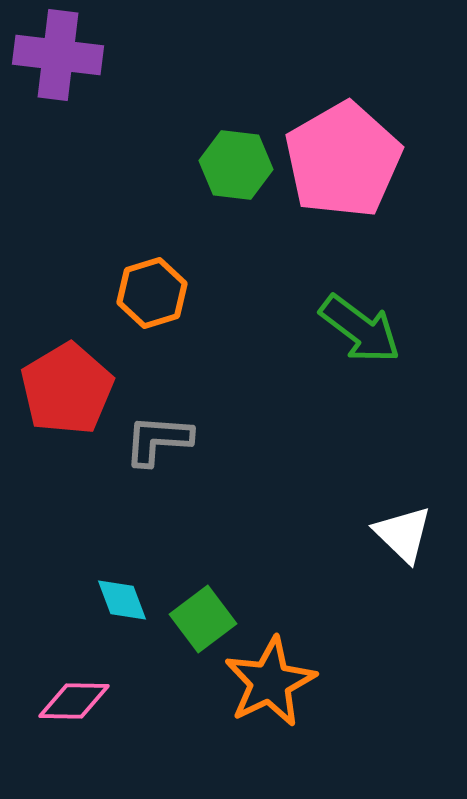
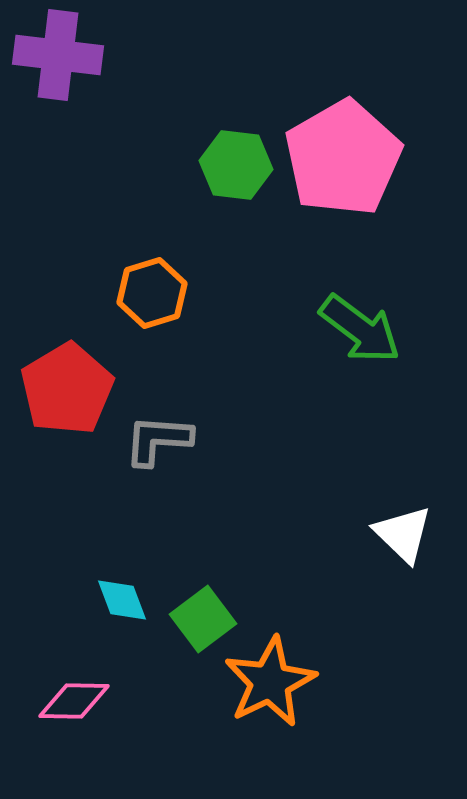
pink pentagon: moved 2 px up
